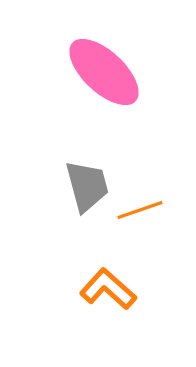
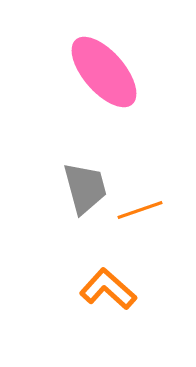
pink ellipse: rotated 6 degrees clockwise
gray trapezoid: moved 2 px left, 2 px down
